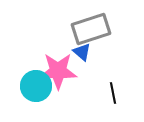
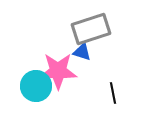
blue triangle: rotated 24 degrees counterclockwise
